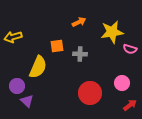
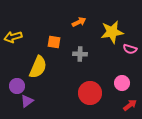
orange square: moved 3 px left, 4 px up; rotated 16 degrees clockwise
purple triangle: rotated 40 degrees clockwise
